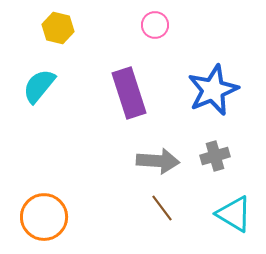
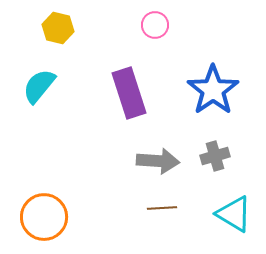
blue star: rotated 12 degrees counterclockwise
brown line: rotated 56 degrees counterclockwise
